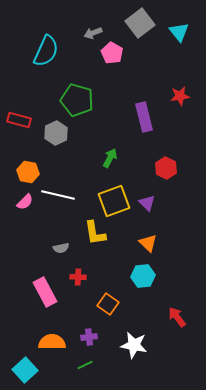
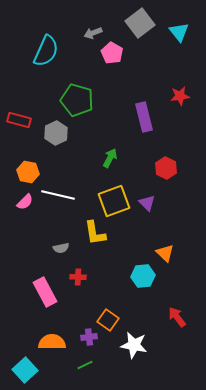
orange triangle: moved 17 px right, 10 px down
orange square: moved 16 px down
